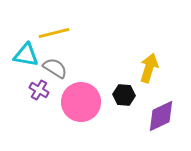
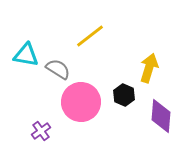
yellow line: moved 36 px right, 3 px down; rotated 24 degrees counterclockwise
gray semicircle: moved 3 px right, 1 px down
purple cross: moved 2 px right, 41 px down; rotated 24 degrees clockwise
black hexagon: rotated 20 degrees clockwise
purple diamond: rotated 60 degrees counterclockwise
